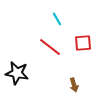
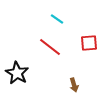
cyan line: rotated 24 degrees counterclockwise
red square: moved 6 px right
black star: rotated 20 degrees clockwise
